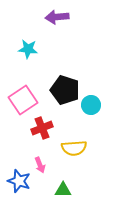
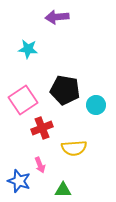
black pentagon: rotated 8 degrees counterclockwise
cyan circle: moved 5 px right
